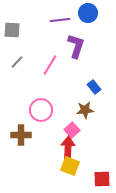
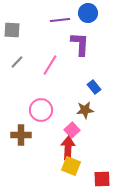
purple L-shape: moved 4 px right, 2 px up; rotated 15 degrees counterclockwise
yellow square: moved 1 px right
